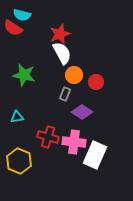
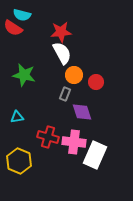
red star: moved 1 px right, 2 px up; rotated 15 degrees clockwise
purple diamond: rotated 40 degrees clockwise
